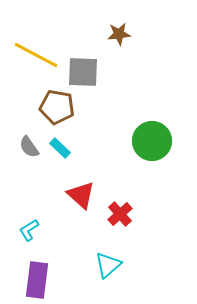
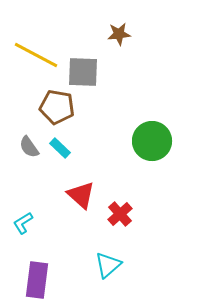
cyan L-shape: moved 6 px left, 7 px up
